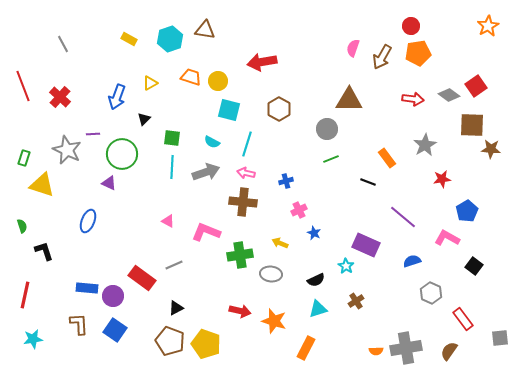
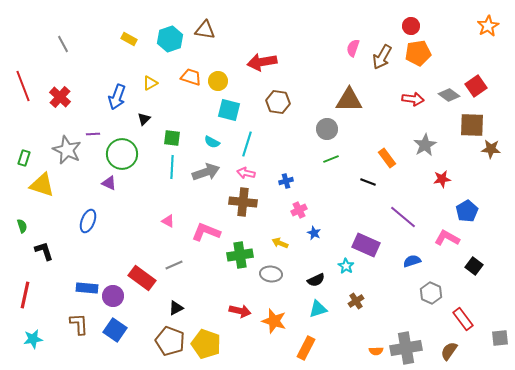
brown hexagon at (279, 109): moved 1 px left, 7 px up; rotated 20 degrees counterclockwise
